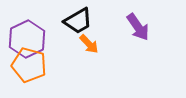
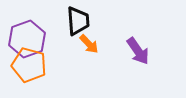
black trapezoid: rotated 64 degrees counterclockwise
purple arrow: moved 24 px down
purple hexagon: rotated 6 degrees clockwise
